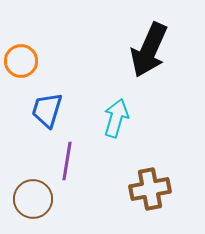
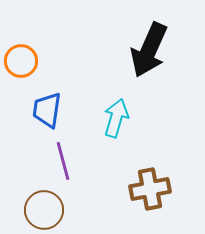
blue trapezoid: rotated 9 degrees counterclockwise
purple line: moved 4 px left; rotated 24 degrees counterclockwise
brown circle: moved 11 px right, 11 px down
